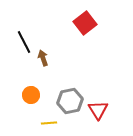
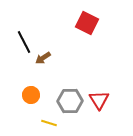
red square: moved 2 px right; rotated 25 degrees counterclockwise
brown arrow: rotated 105 degrees counterclockwise
gray hexagon: rotated 10 degrees clockwise
red triangle: moved 1 px right, 10 px up
yellow line: rotated 21 degrees clockwise
